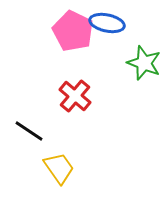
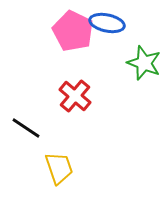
black line: moved 3 px left, 3 px up
yellow trapezoid: rotated 16 degrees clockwise
